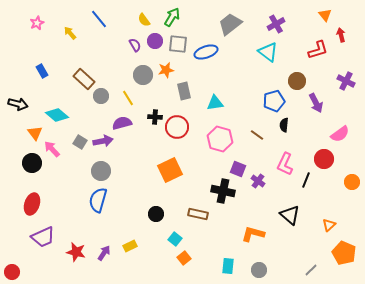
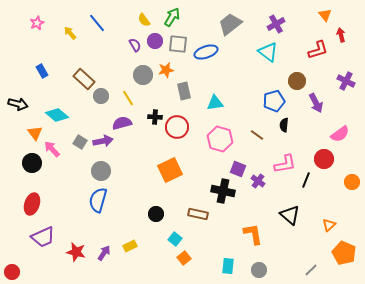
blue line at (99, 19): moved 2 px left, 4 px down
pink L-shape at (285, 164): rotated 125 degrees counterclockwise
orange L-shape at (253, 234): rotated 65 degrees clockwise
